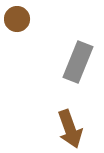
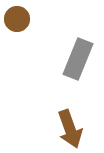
gray rectangle: moved 3 px up
